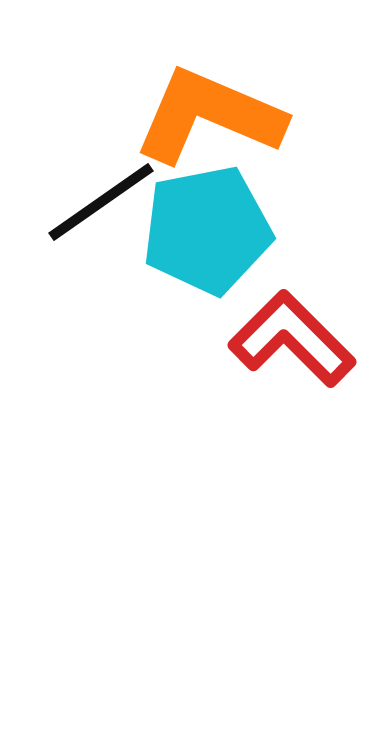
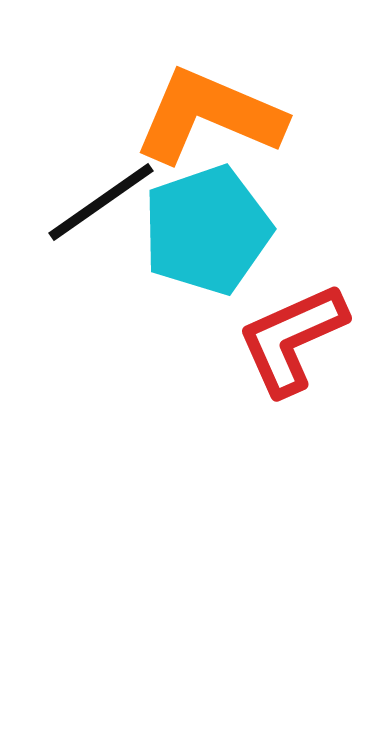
cyan pentagon: rotated 8 degrees counterclockwise
red L-shape: rotated 69 degrees counterclockwise
